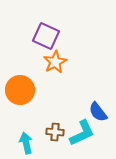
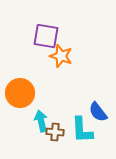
purple square: rotated 16 degrees counterclockwise
orange star: moved 6 px right, 6 px up; rotated 25 degrees counterclockwise
orange circle: moved 3 px down
cyan L-shape: moved 3 px up; rotated 112 degrees clockwise
cyan arrow: moved 15 px right, 22 px up
